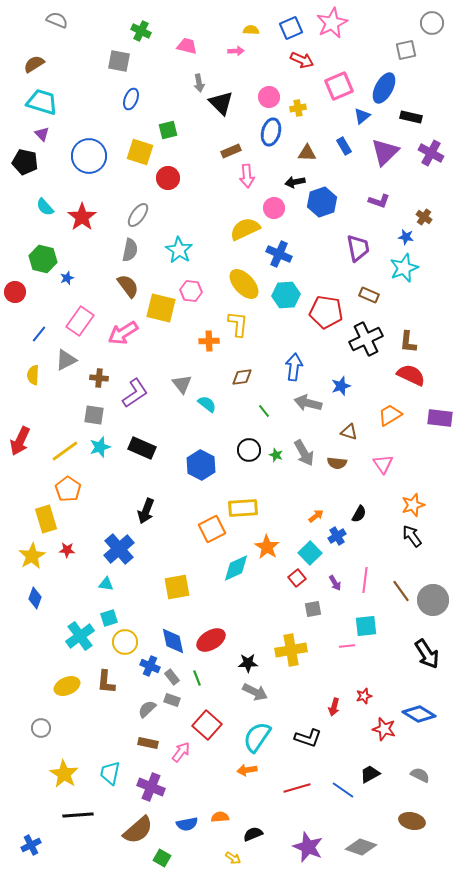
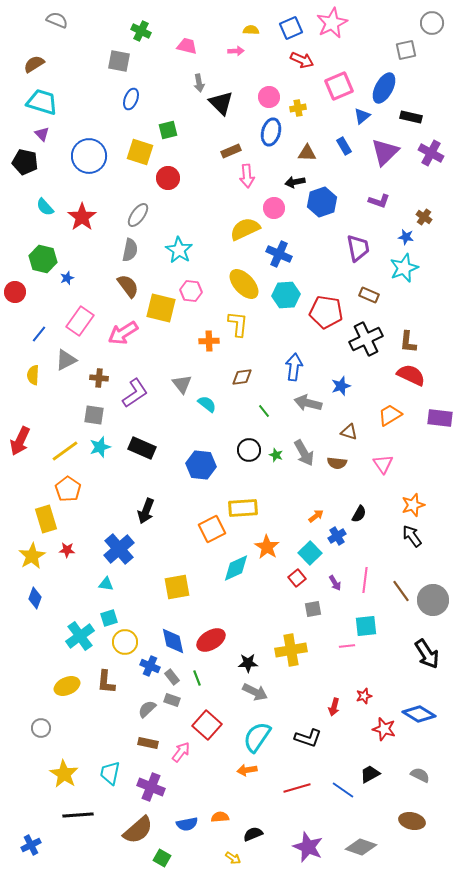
blue hexagon at (201, 465): rotated 20 degrees counterclockwise
